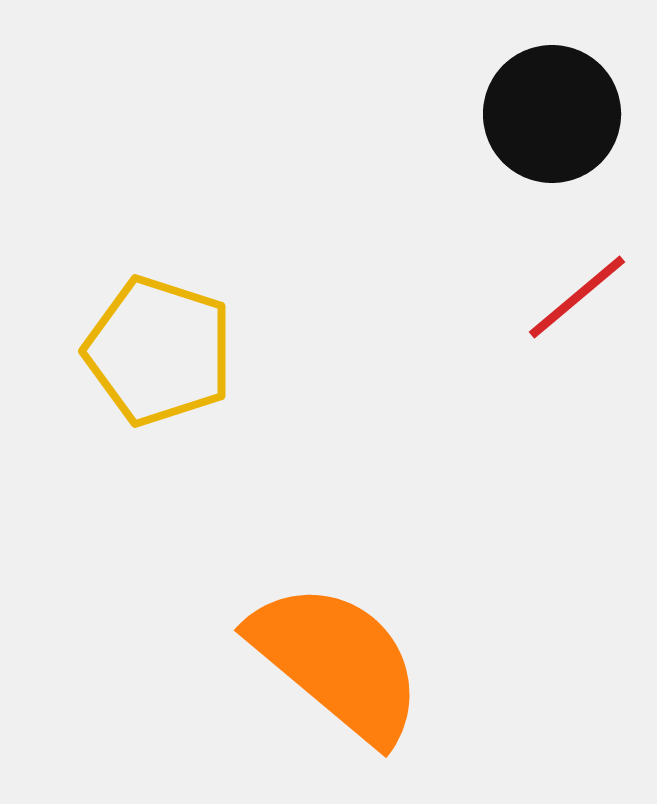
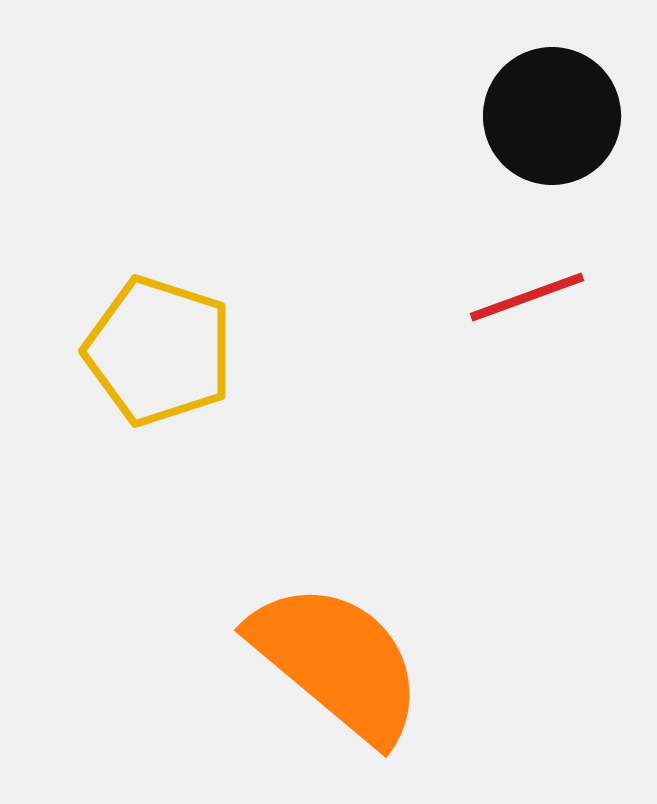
black circle: moved 2 px down
red line: moved 50 px left; rotated 20 degrees clockwise
